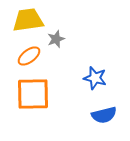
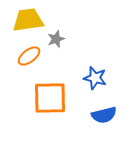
orange square: moved 17 px right, 4 px down
